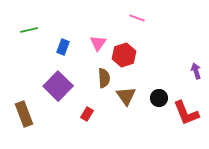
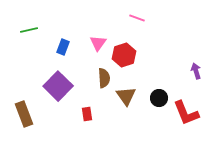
red rectangle: rotated 40 degrees counterclockwise
